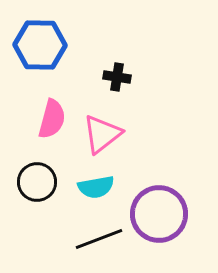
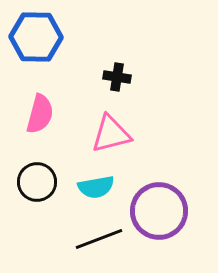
blue hexagon: moved 4 px left, 8 px up
pink semicircle: moved 12 px left, 5 px up
pink triangle: moved 9 px right; rotated 24 degrees clockwise
purple circle: moved 3 px up
